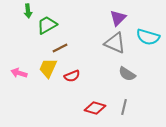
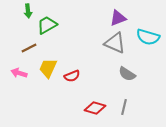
purple triangle: rotated 24 degrees clockwise
brown line: moved 31 px left
